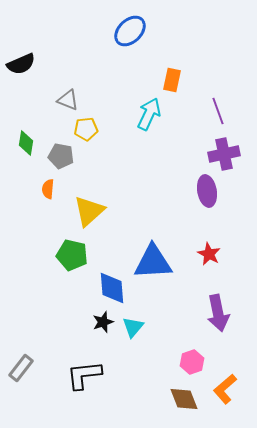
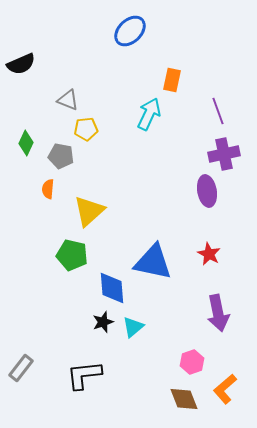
green diamond: rotated 15 degrees clockwise
blue triangle: rotated 15 degrees clockwise
cyan triangle: rotated 10 degrees clockwise
